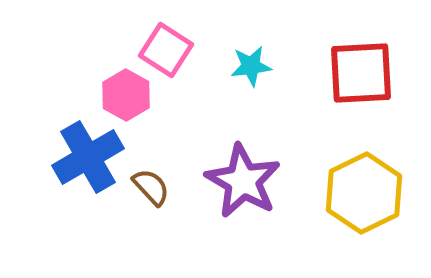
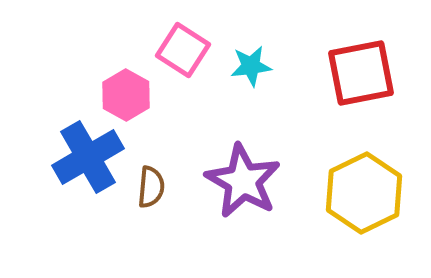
pink square: moved 17 px right
red square: rotated 8 degrees counterclockwise
brown semicircle: rotated 48 degrees clockwise
